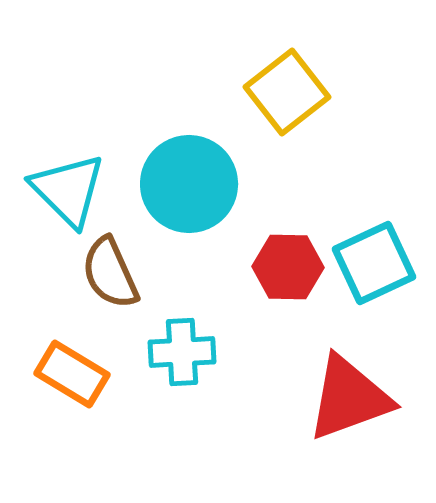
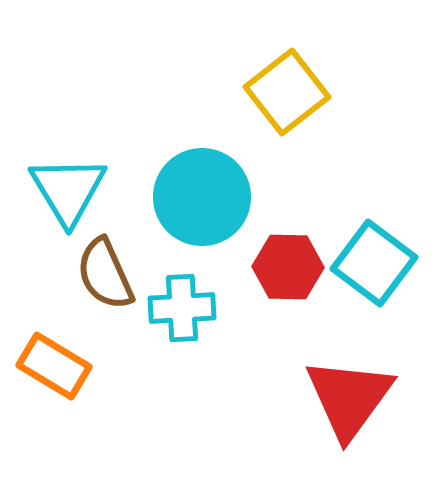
cyan circle: moved 13 px right, 13 px down
cyan triangle: rotated 14 degrees clockwise
cyan square: rotated 28 degrees counterclockwise
brown semicircle: moved 5 px left, 1 px down
cyan cross: moved 44 px up
orange rectangle: moved 18 px left, 8 px up
red triangle: rotated 34 degrees counterclockwise
